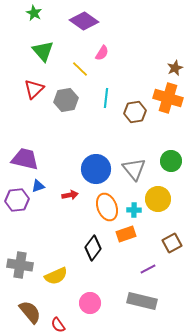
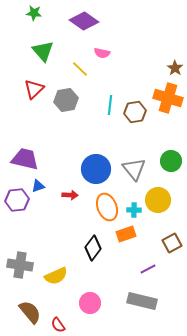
green star: rotated 21 degrees counterclockwise
pink semicircle: rotated 70 degrees clockwise
brown star: rotated 14 degrees counterclockwise
cyan line: moved 4 px right, 7 px down
red arrow: rotated 14 degrees clockwise
yellow circle: moved 1 px down
